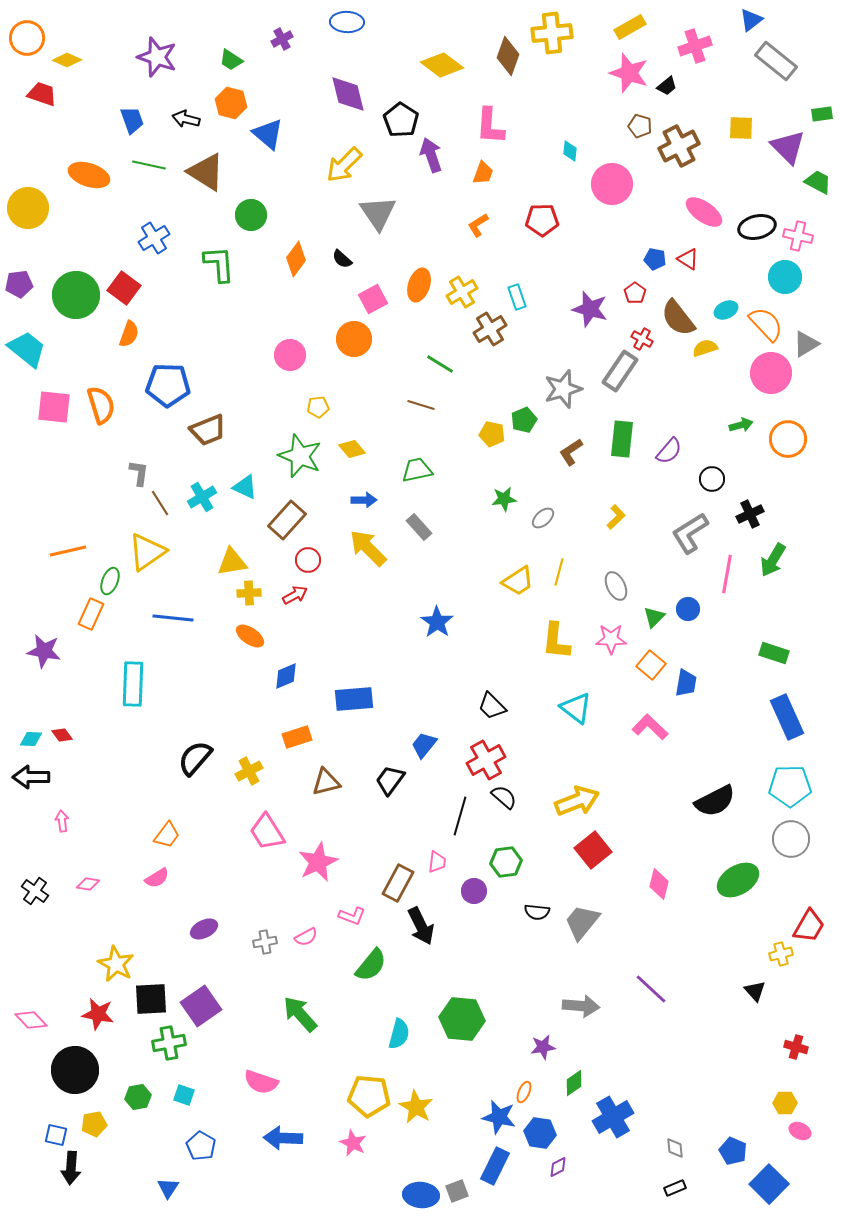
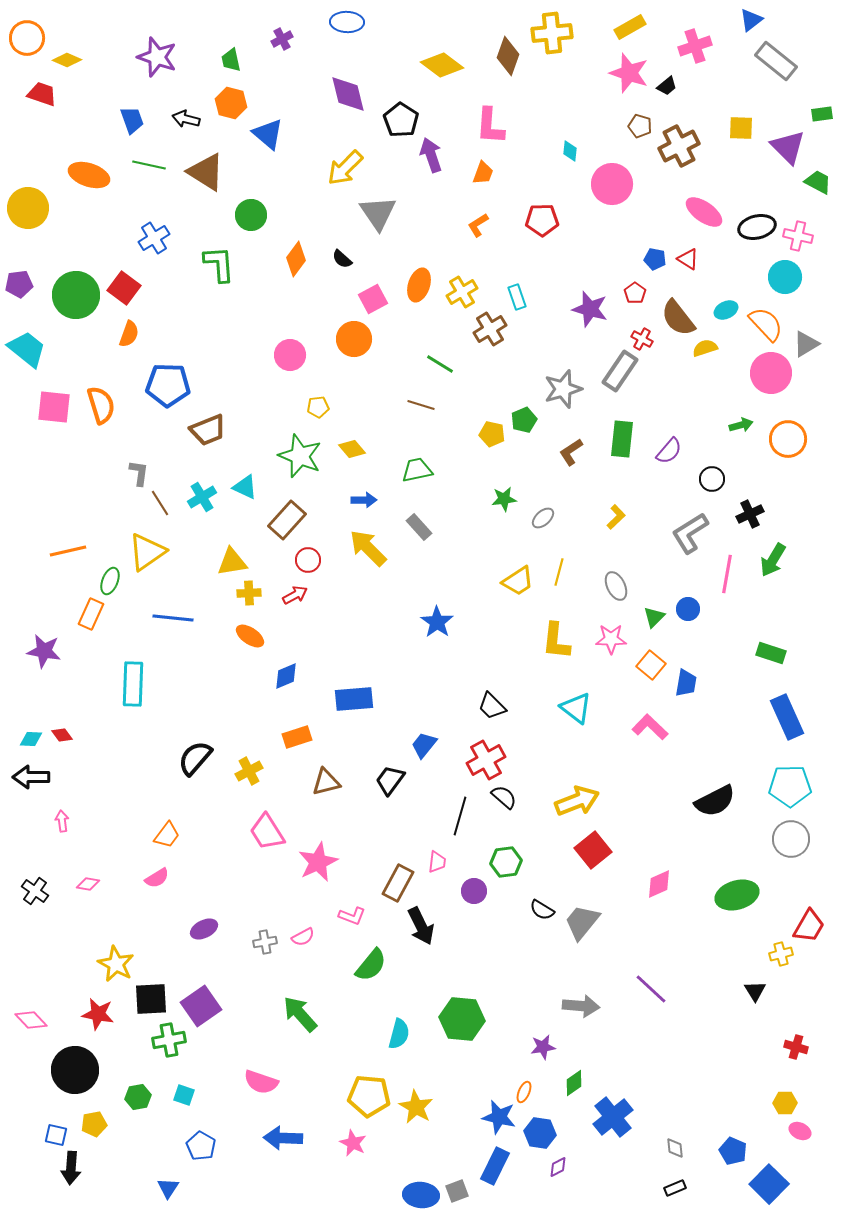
green trapezoid at (231, 60): rotated 45 degrees clockwise
yellow arrow at (344, 165): moved 1 px right, 3 px down
green rectangle at (774, 653): moved 3 px left
green ellipse at (738, 880): moved 1 px left, 15 px down; rotated 15 degrees clockwise
pink diamond at (659, 884): rotated 52 degrees clockwise
black semicircle at (537, 912): moved 5 px right, 2 px up; rotated 25 degrees clockwise
pink semicircle at (306, 937): moved 3 px left
black triangle at (755, 991): rotated 10 degrees clockwise
green cross at (169, 1043): moved 3 px up
blue cross at (613, 1117): rotated 9 degrees counterclockwise
